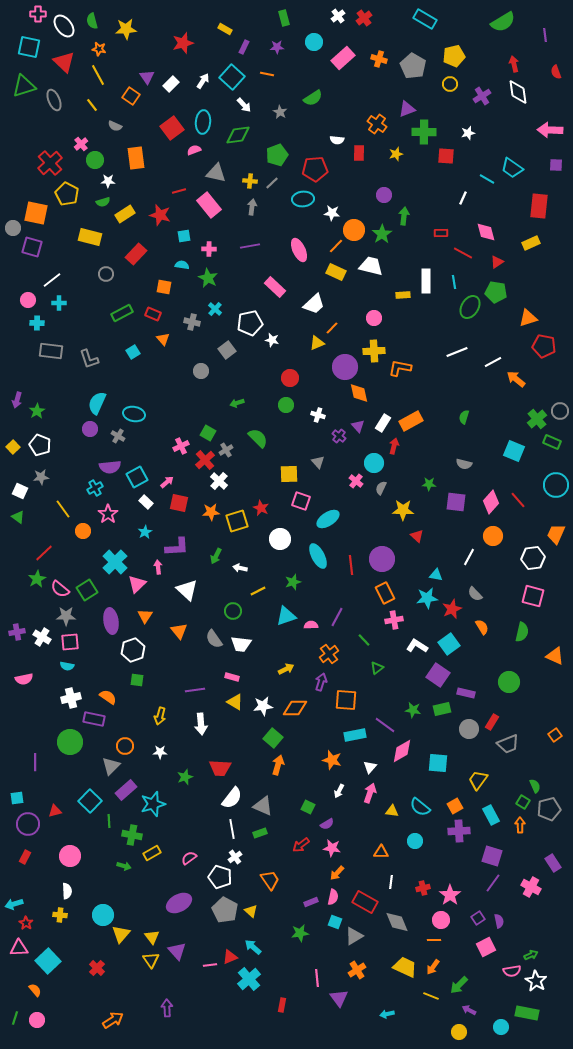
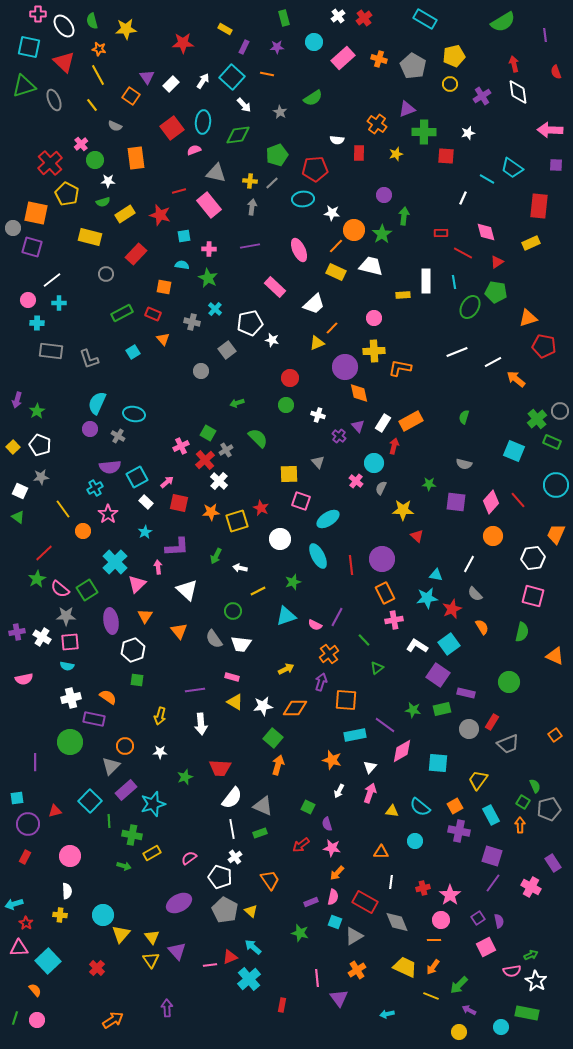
red star at (183, 43): rotated 15 degrees clockwise
white line at (469, 557): moved 7 px down
pink semicircle at (311, 625): moved 4 px right; rotated 152 degrees counterclockwise
purple semicircle at (327, 824): rotated 104 degrees clockwise
purple cross at (459, 831): rotated 15 degrees clockwise
green star at (300, 933): rotated 24 degrees clockwise
